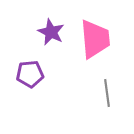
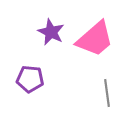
pink trapezoid: rotated 54 degrees clockwise
purple pentagon: moved 5 px down; rotated 12 degrees clockwise
